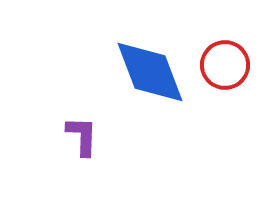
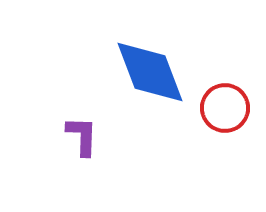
red circle: moved 43 px down
